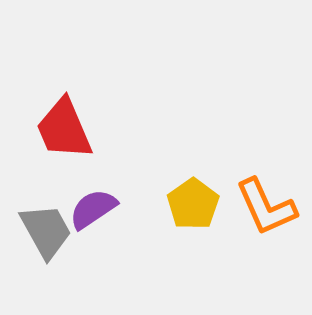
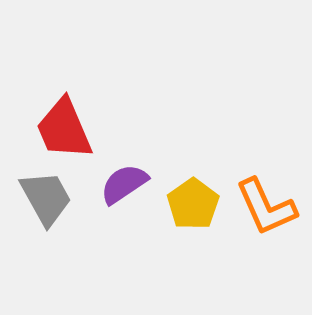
purple semicircle: moved 31 px right, 25 px up
gray trapezoid: moved 33 px up
